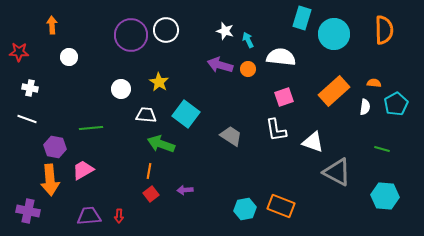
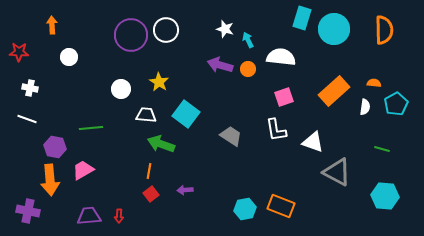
white star at (225, 31): moved 2 px up
cyan circle at (334, 34): moved 5 px up
